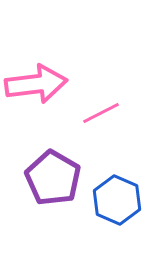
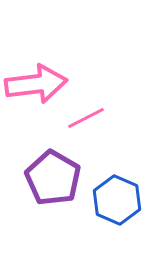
pink line: moved 15 px left, 5 px down
